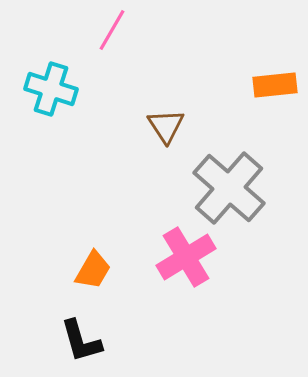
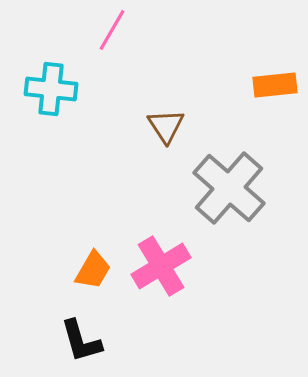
cyan cross: rotated 12 degrees counterclockwise
pink cross: moved 25 px left, 9 px down
